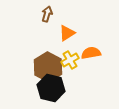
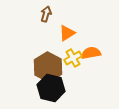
brown arrow: moved 1 px left
yellow cross: moved 3 px right, 2 px up
